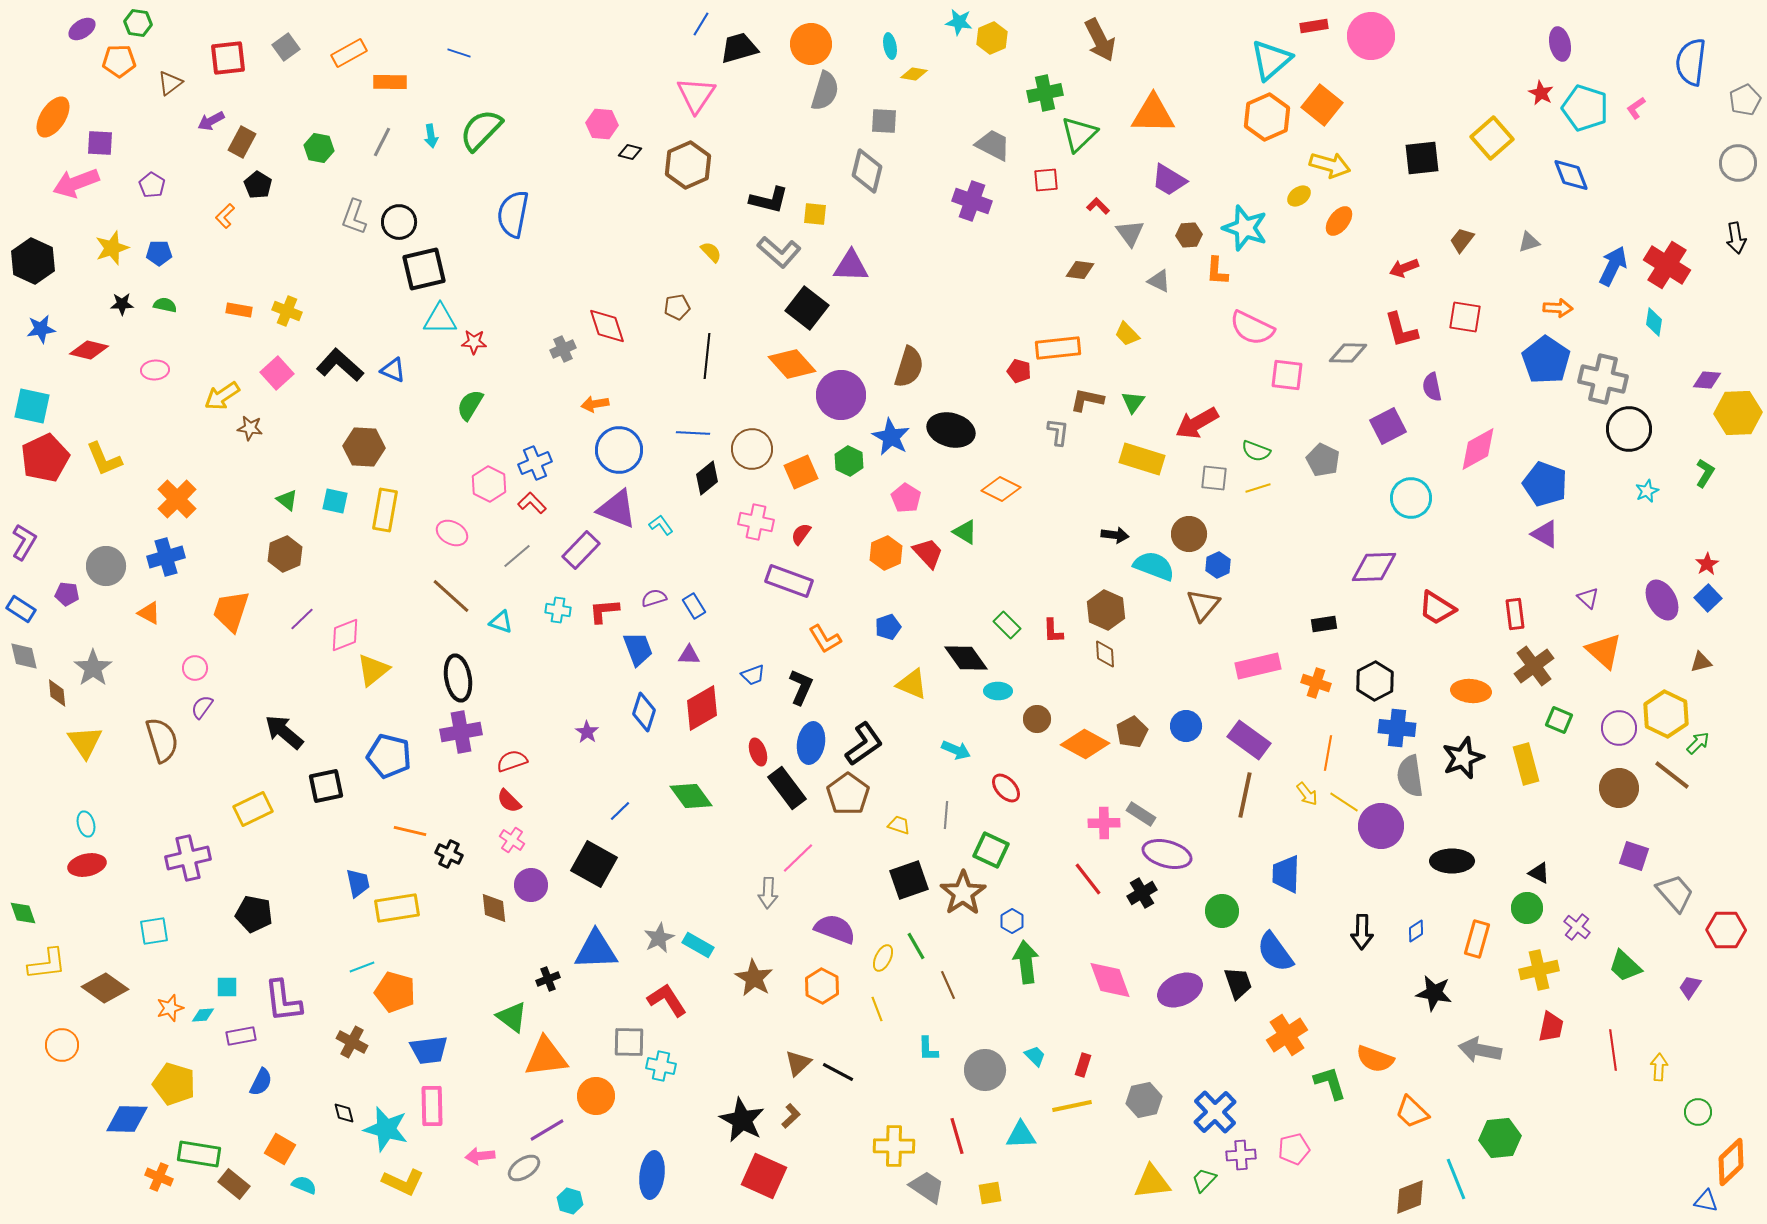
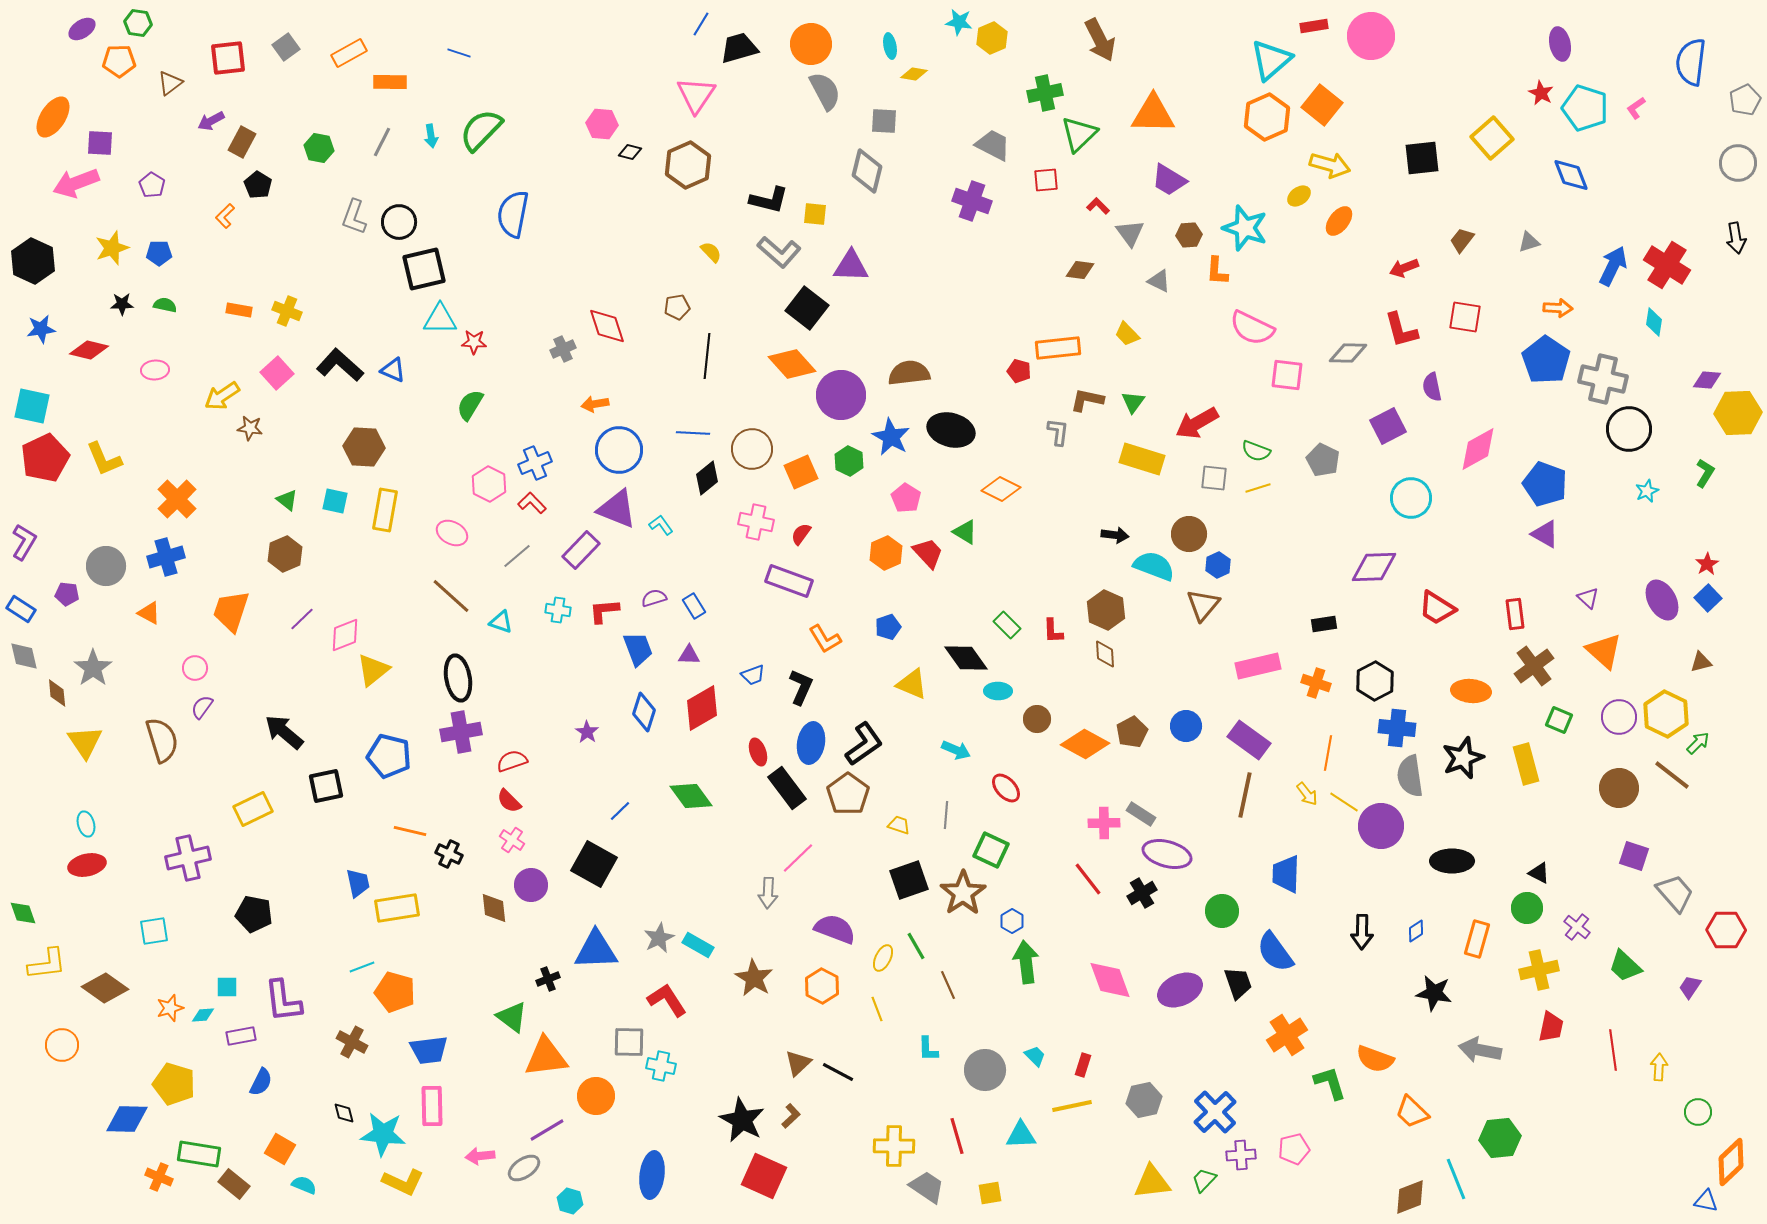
gray semicircle at (825, 91): rotated 45 degrees counterclockwise
brown semicircle at (909, 367): moved 6 px down; rotated 114 degrees counterclockwise
purple circle at (1619, 728): moved 11 px up
cyan star at (386, 1129): moved 3 px left, 5 px down; rotated 9 degrees counterclockwise
